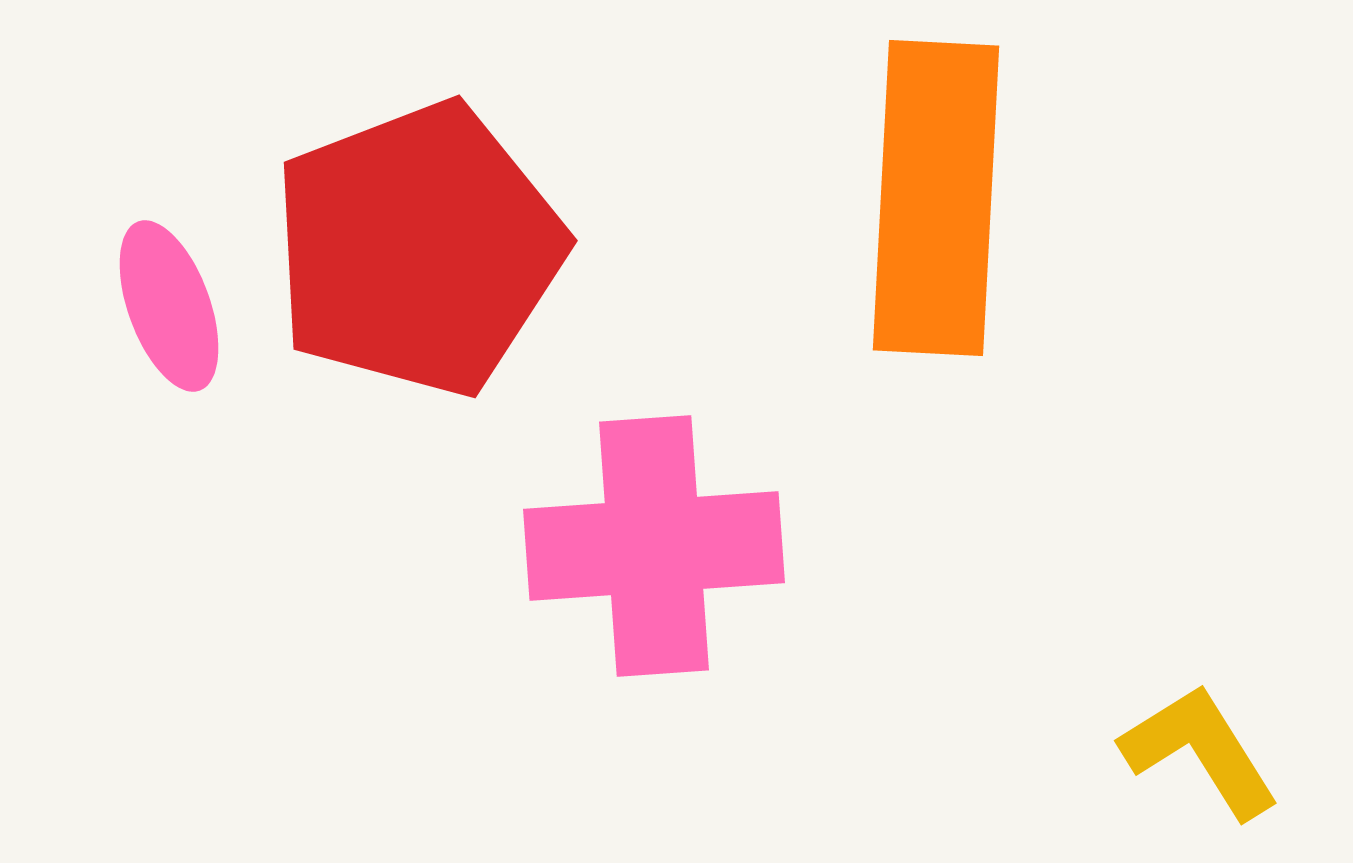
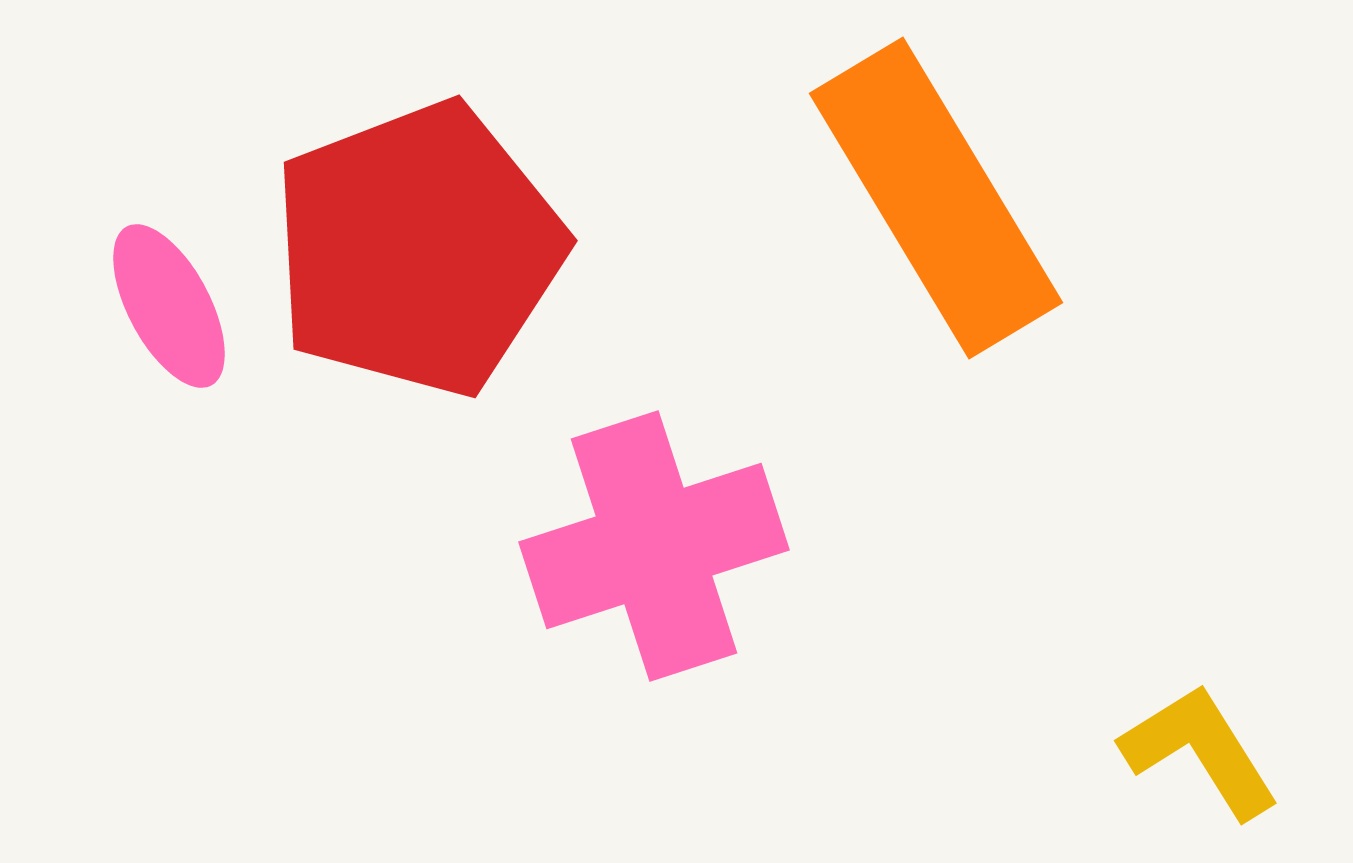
orange rectangle: rotated 34 degrees counterclockwise
pink ellipse: rotated 8 degrees counterclockwise
pink cross: rotated 14 degrees counterclockwise
